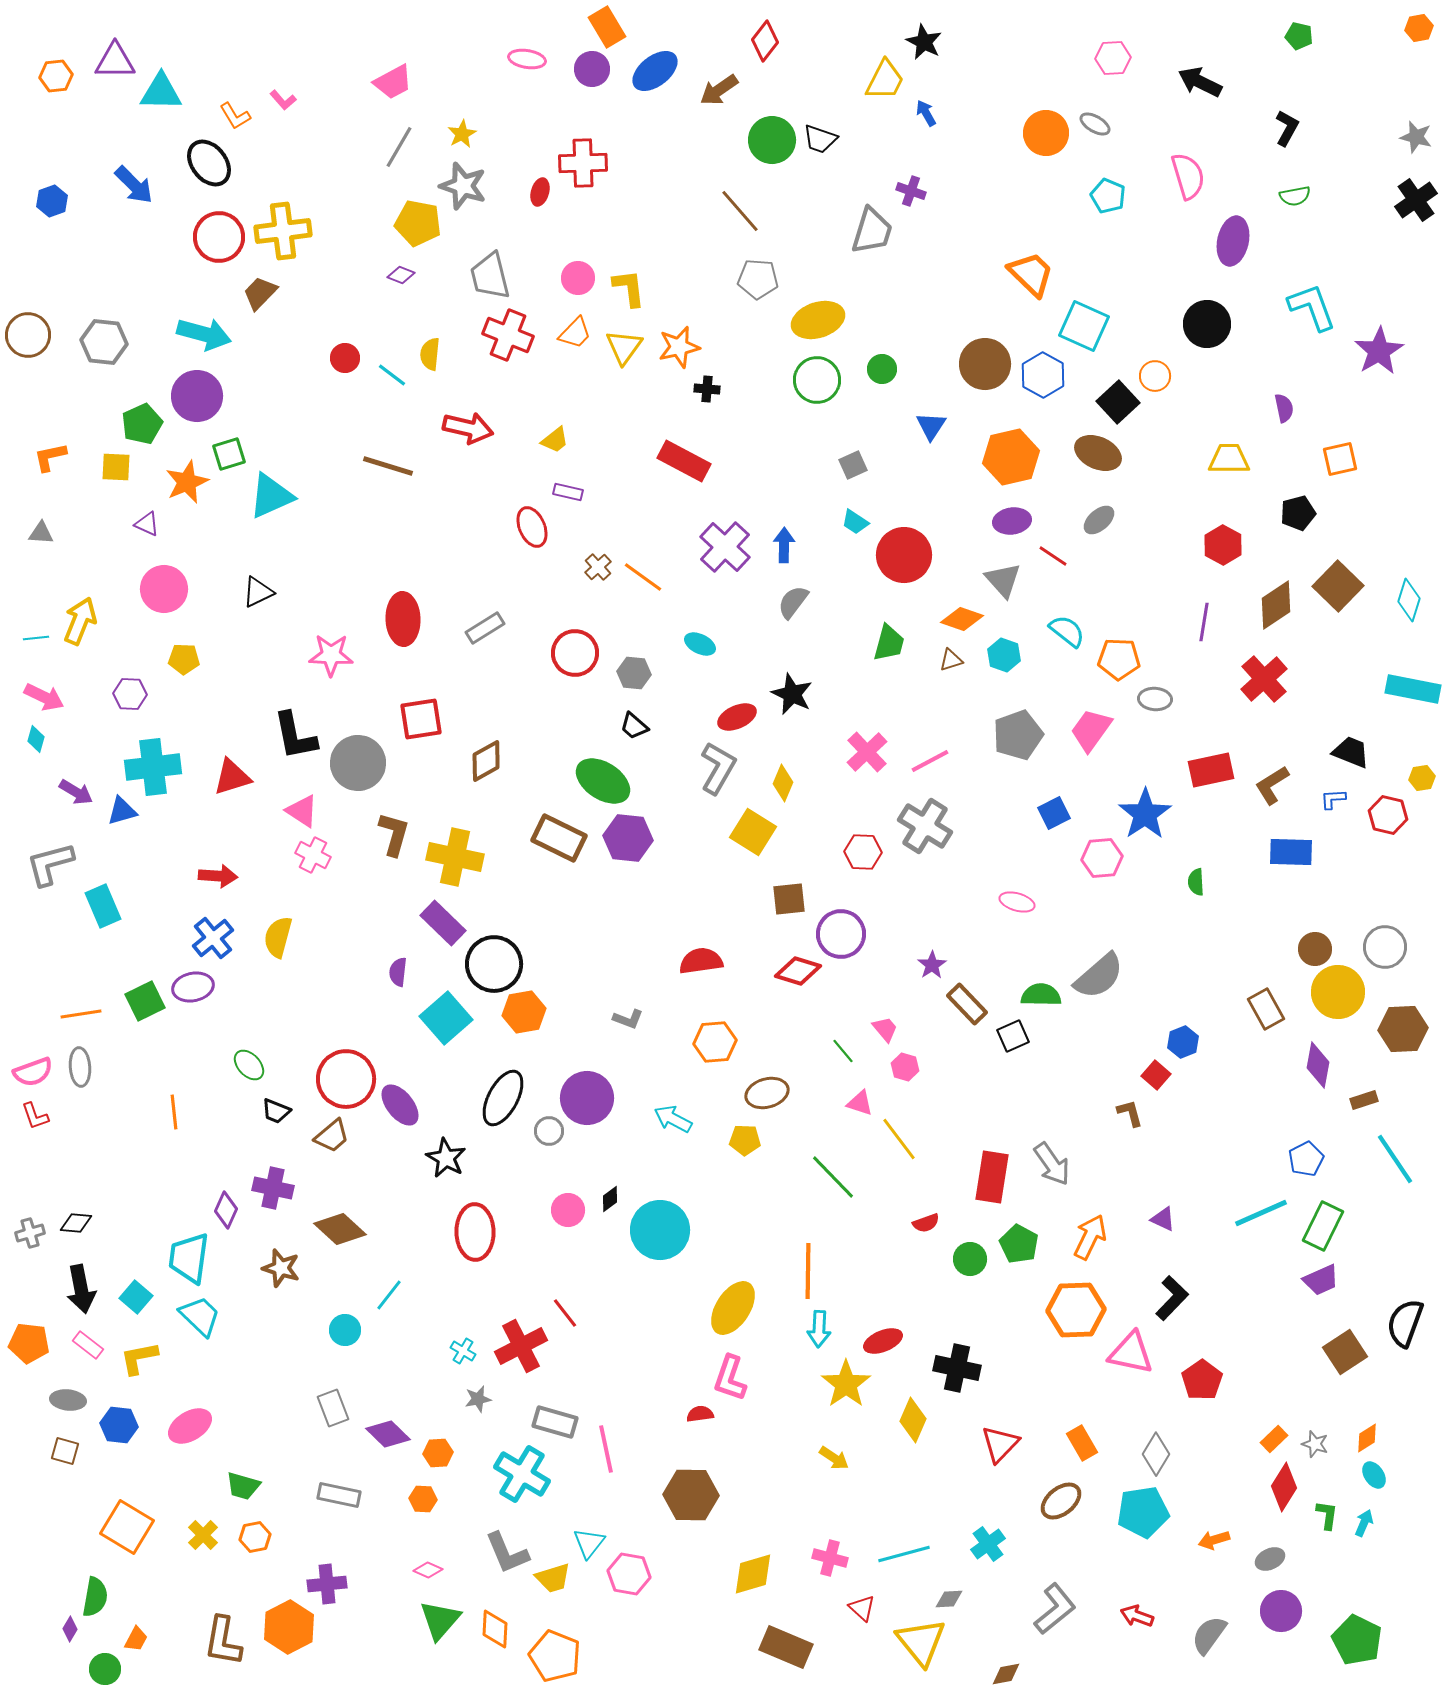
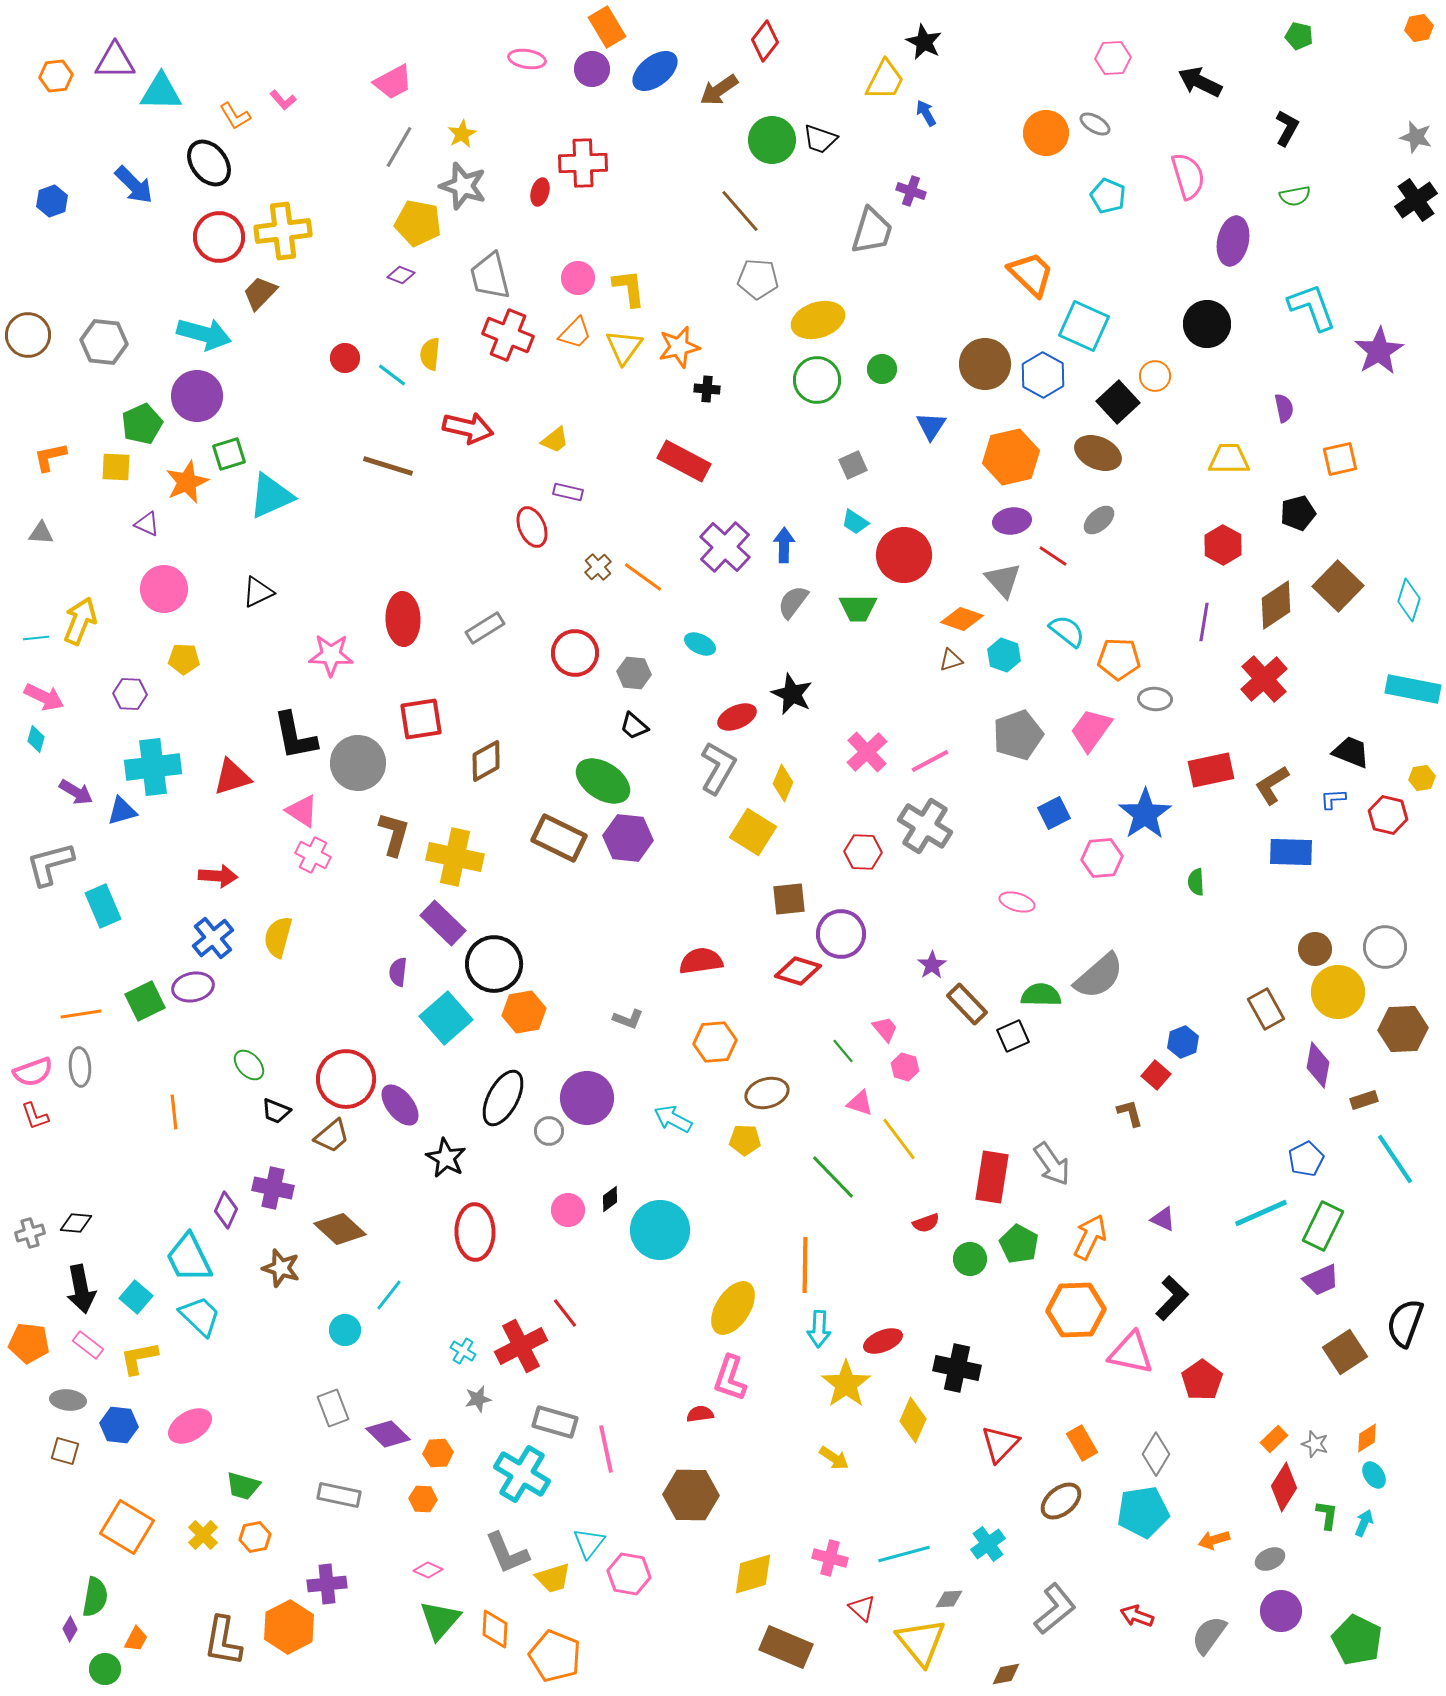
green trapezoid at (889, 643): moved 31 px left, 35 px up; rotated 75 degrees clockwise
cyan trapezoid at (189, 1258): rotated 34 degrees counterclockwise
orange line at (808, 1271): moved 3 px left, 6 px up
